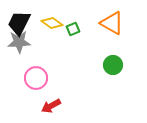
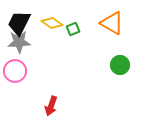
green circle: moved 7 px right
pink circle: moved 21 px left, 7 px up
red arrow: rotated 42 degrees counterclockwise
